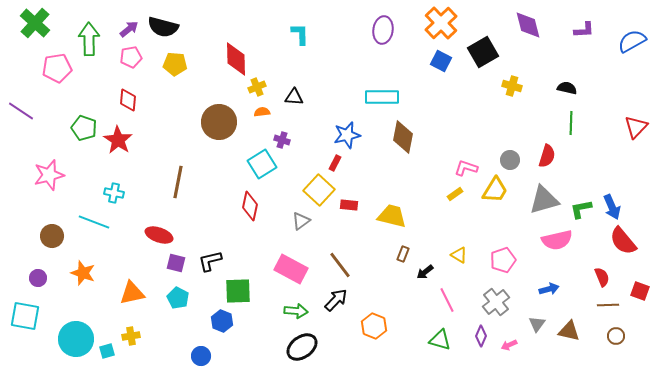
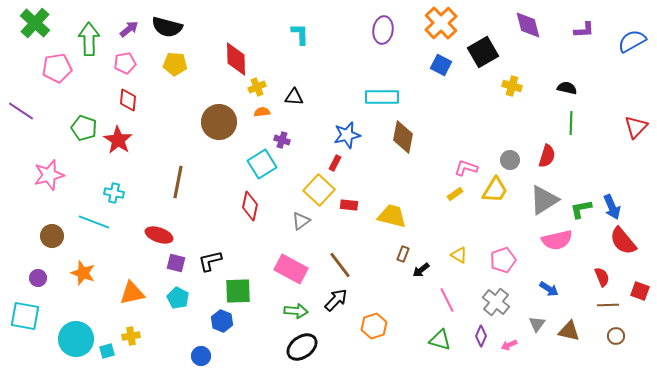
black semicircle at (163, 27): moved 4 px right
pink pentagon at (131, 57): moved 6 px left, 6 px down
blue square at (441, 61): moved 4 px down
gray triangle at (544, 200): rotated 16 degrees counterclockwise
black arrow at (425, 272): moved 4 px left, 2 px up
blue arrow at (549, 289): rotated 48 degrees clockwise
gray cross at (496, 302): rotated 12 degrees counterclockwise
orange hexagon at (374, 326): rotated 20 degrees clockwise
